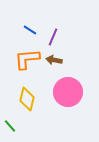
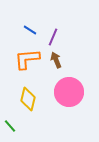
brown arrow: moved 2 px right; rotated 56 degrees clockwise
pink circle: moved 1 px right
yellow diamond: moved 1 px right
